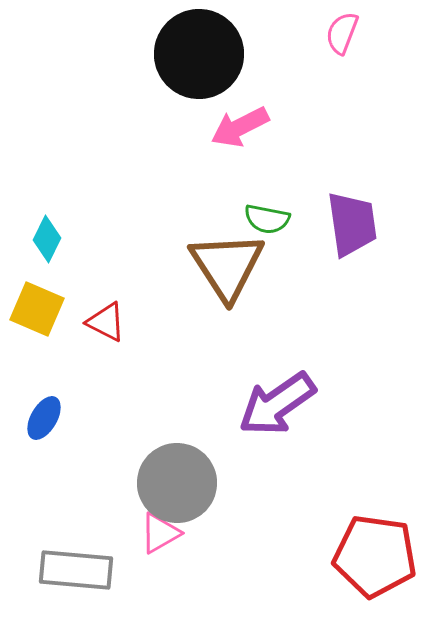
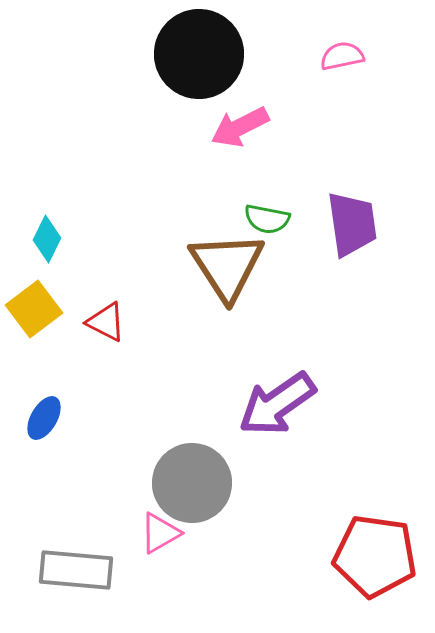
pink semicircle: moved 23 px down; rotated 57 degrees clockwise
yellow square: moved 3 px left; rotated 30 degrees clockwise
gray circle: moved 15 px right
